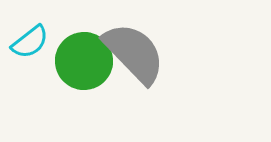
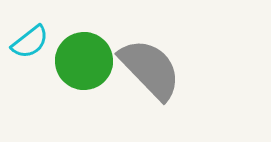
gray semicircle: moved 16 px right, 16 px down
